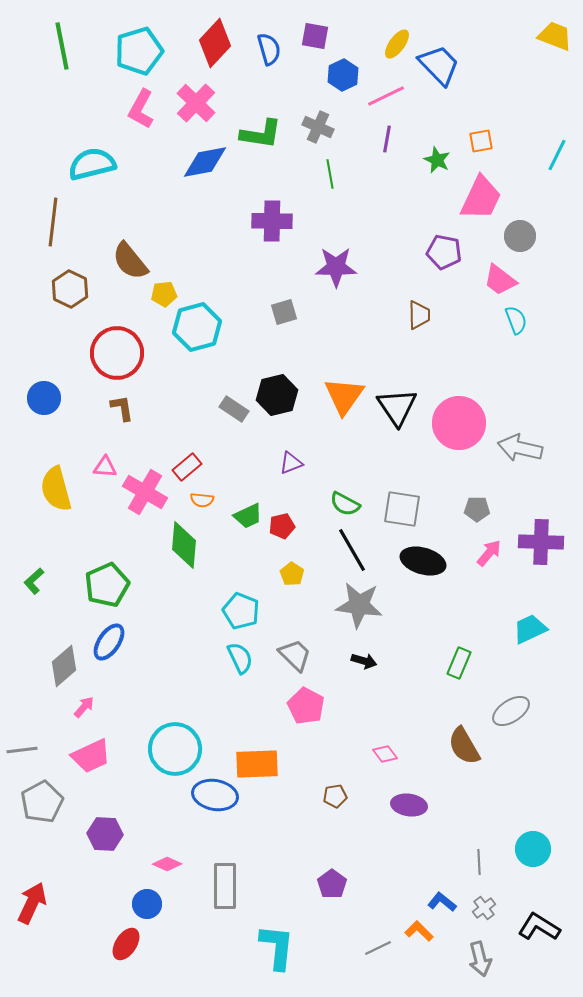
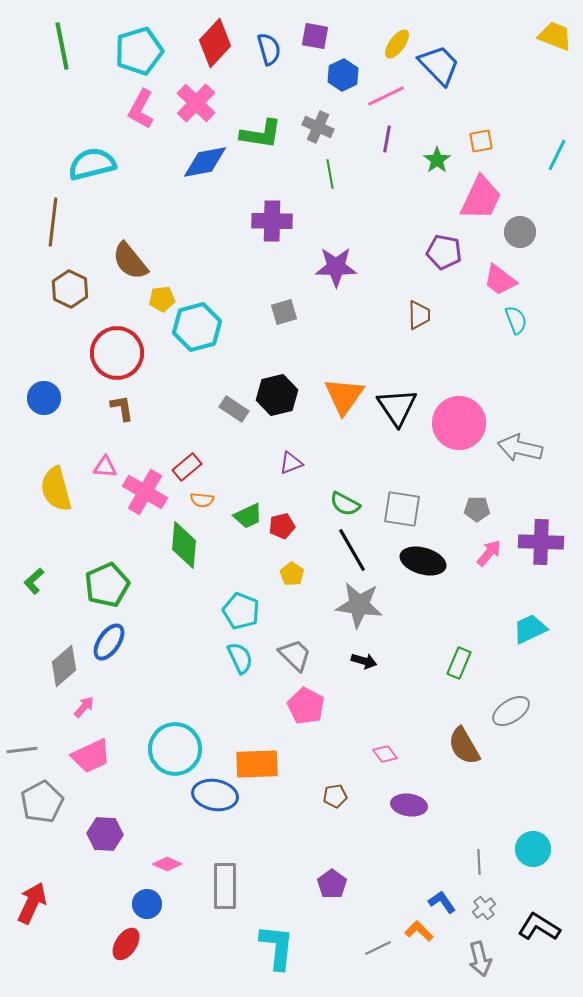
green star at (437, 160): rotated 12 degrees clockwise
gray circle at (520, 236): moved 4 px up
yellow pentagon at (164, 294): moved 2 px left, 5 px down
blue L-shape at (442, 902): rotated 16 degrees clockwise
